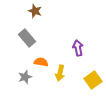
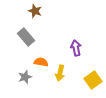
gray rectangle: moved 1 px left, 1 px up
purple arrow: moved 2 px left
